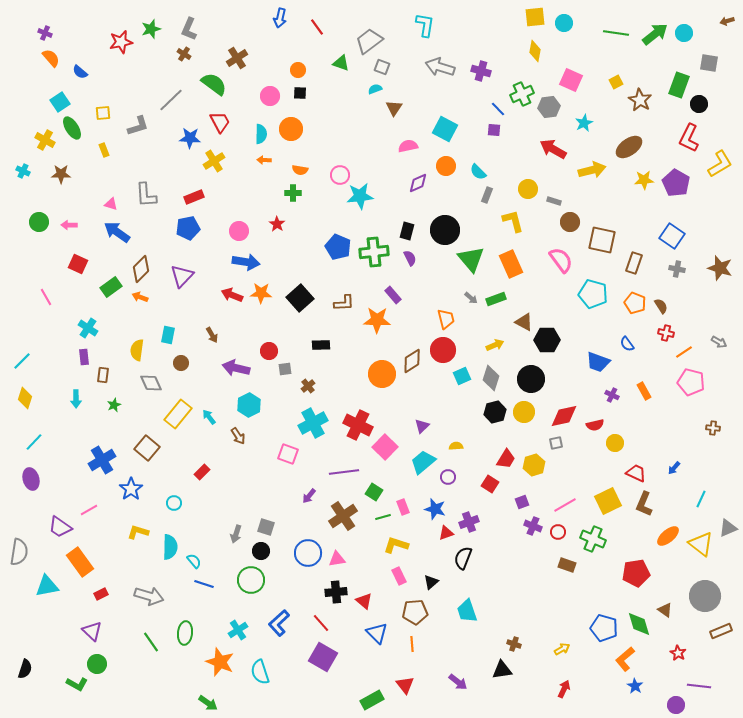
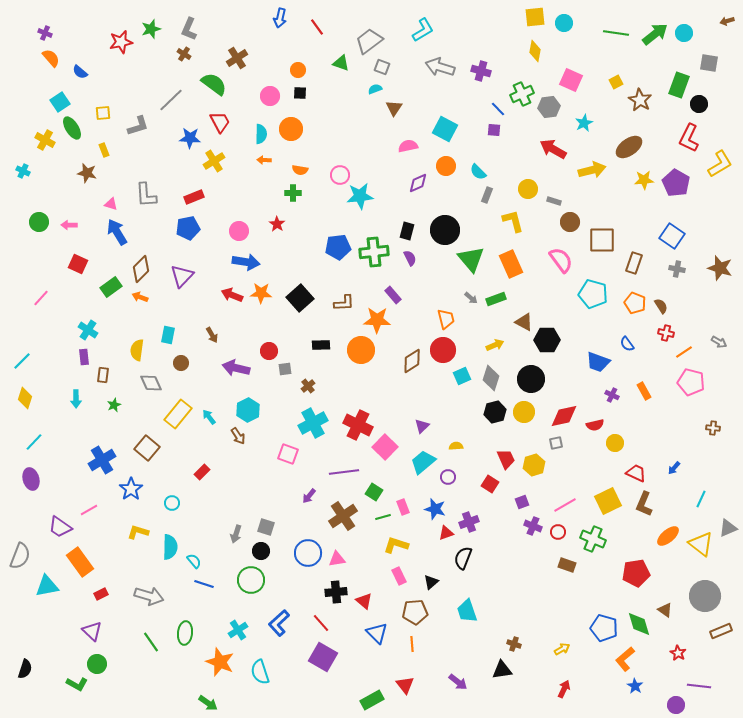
cyan L-shape at (425, 25): moved 2 px left, 5 px down; rotated 50 degrees clockwise
brown star at (61, 174): moved 26 px right, 1 px up; rotated 12 degrees clockwise
blue arrow at (117, 232): rotated 24 degrees clockwise
brown square at (602, 240): rotated 12 degrees counterclockwise
blue pentagon at (338, 247): rotated 30 degrees counterclockwise
pink line at (46, 297): moved 5 px left, 1 px down; rotated 72 degrees clockwise
cyan cross at (88, 328): moved 2 px down
orange circle at (382, 374): moved 21 px left, 24 px up
cyan hexagon at (249, 405): moved 1 px left, 5 px down
red trapezoid at (506, 459): rotated 55 degrees counterclockwise
cyan circle at (174, 503): moved 2 px left
gray semicircle at (19, 552): moved 1 px right, 4 px down; rotated 12 degrees clockwise
